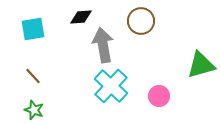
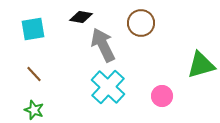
black diamond: rotated 15 degrees clockwise
brown circle: moved 2 px down
gray arrow: rotated 16 degrees counterclockwise
brown line: moved 1 px right, 2 px up
cyan cross: moved 3 px left, 1 px down
pink circle: moved 3 px right
